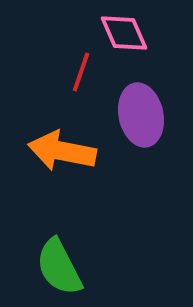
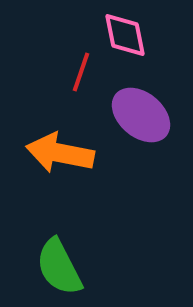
pink diamond: moved 1 px right, 2 px down; rotated 12 degrees clockwise
purple ellipse: rotated 38 degrees counterclockwise
orange arrow: moved 2 px left, 2 px down
